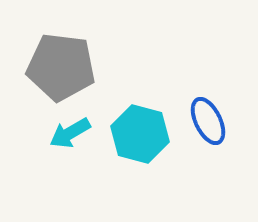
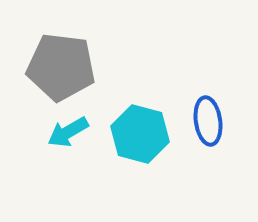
blue ellipse: rotated 18 degrees clockwise
cyan arrow: moved 2 px left, 1 px up
